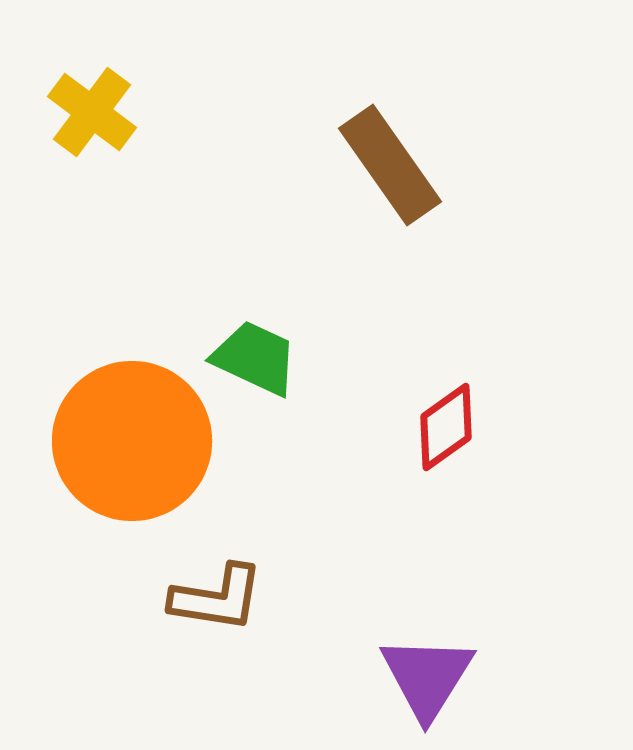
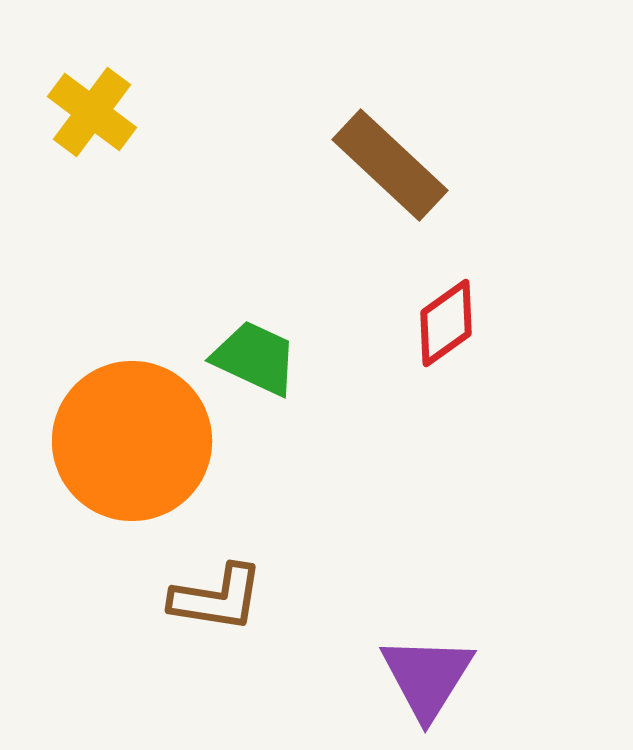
brown rectangle: rotated 12 degrees counterclockwise
red diamond: moved 104 px up
